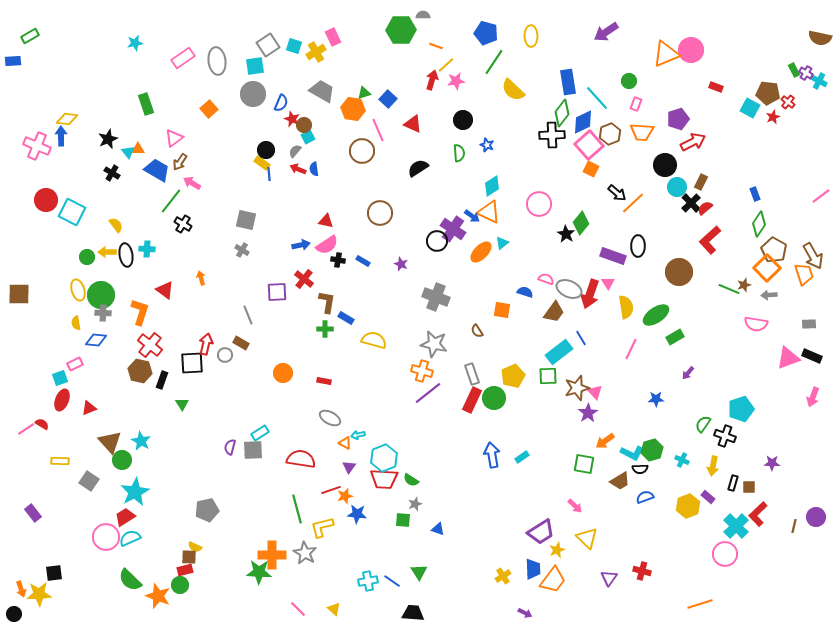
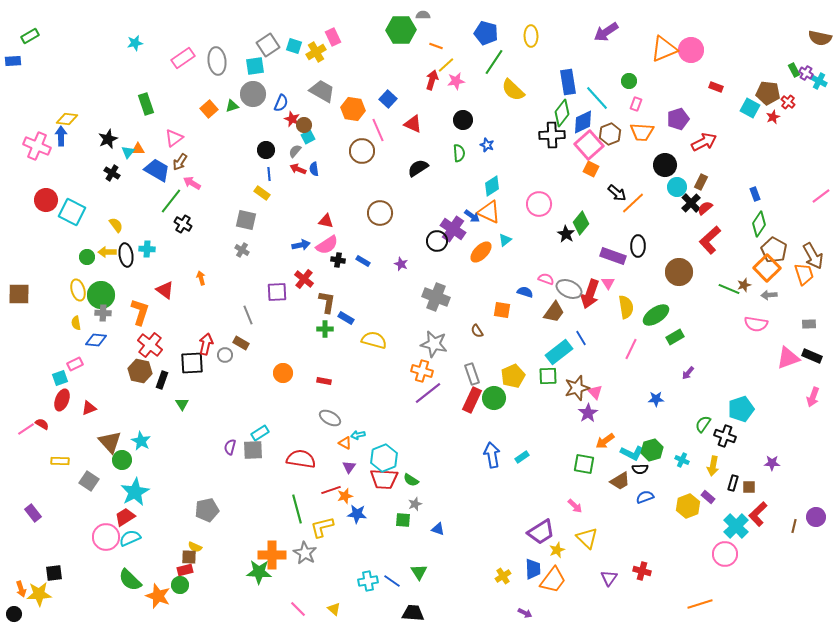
orange triangle at (666, 54): moved 2 px left, 5 px up
green triangle at (364, 93): moved 132 px left, 13 px down
red arrow at (693, 142): moved 11 px right
cyan triangle at (128, 152): rotated 16 degrees clockwise
yellow rectangle at (262, 163): moved 30 px down
cyan triangle at (502, 243): moved 3 px right, 3 px up
